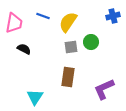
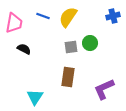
yellow semicircle: moved 5 px up
green circle: moved 1 px left, 1 px down
